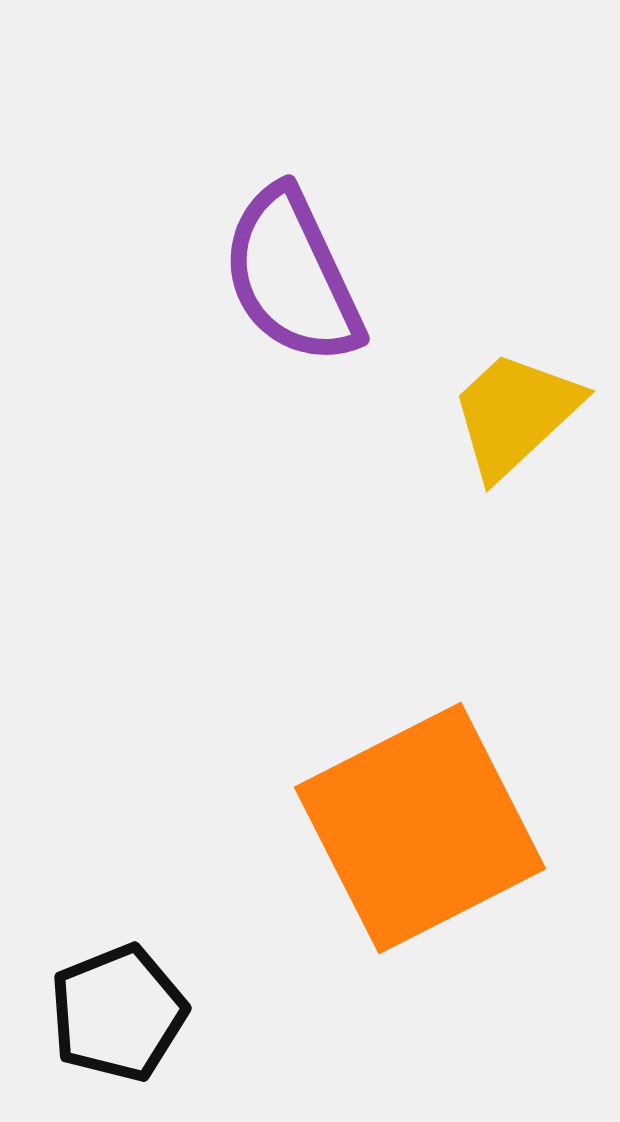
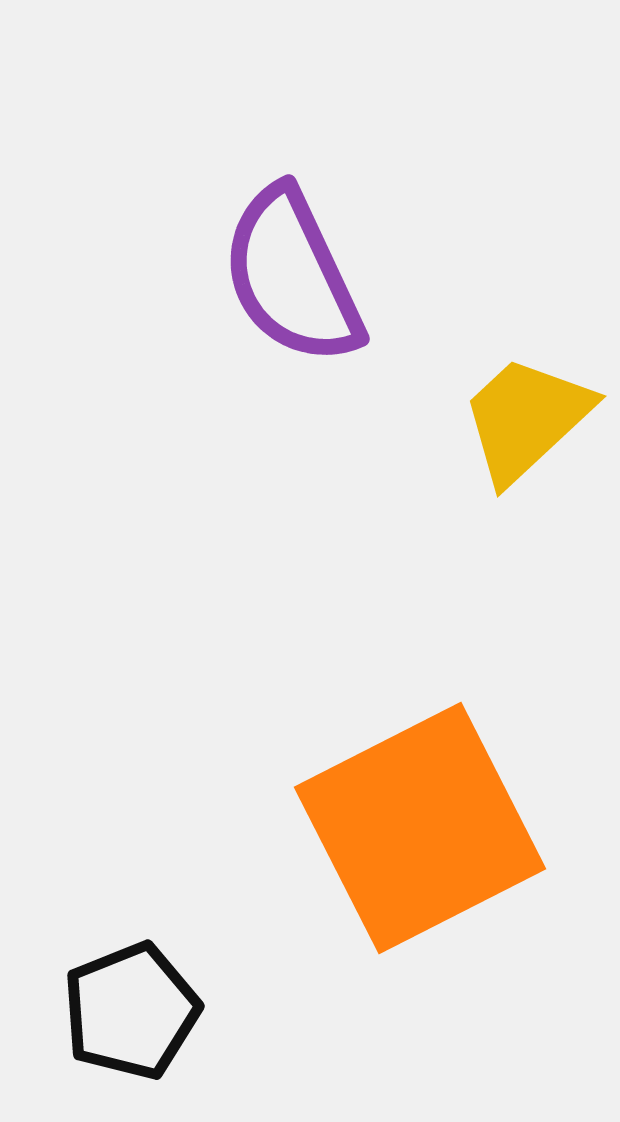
yellow trapezoid: moved 11 px right, 5 px down
black pentagon: moved 13 px right, 2 px up
